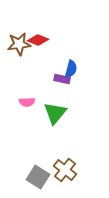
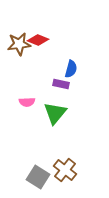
purple rectangle: moved 1 px left, 5 px down
